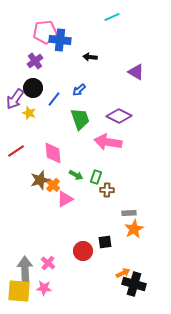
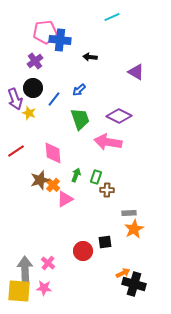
purple arrow: rotated 55 degrees counterclockwise
green arrow: rotated 96 degrees counterclockwise
